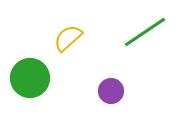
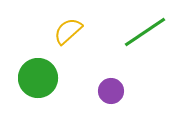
yellow semicircle: moved 7 px up
green circle: moved 8 px right
